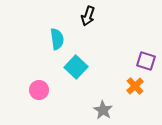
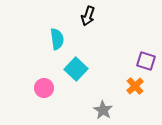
cyan square: moved 2 px down
pink circle: moved 5 px right, 2 px up
